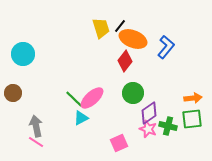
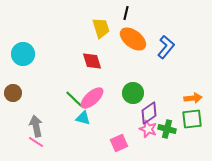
black line: moved 6 px right, 13 px up; rotated 24 degrees counterclockwise
orange ellipse: rotated 16 degrees clockwise
red diamond: moved 33 px left; rotated 55 degrees counterclockwise
cyan triangle: moved 2 px right; rotated 42 degrees clockwise
green cross: moved 1 px left, 3 px down
